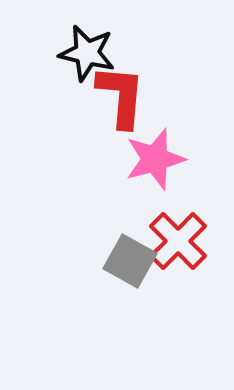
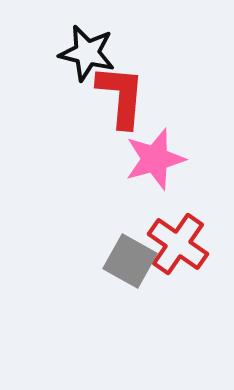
red cross: moved 3 px down; rotated 10 degrees counterclockwise
